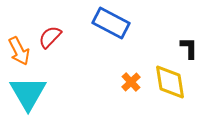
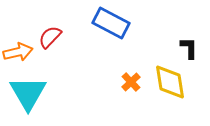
orange arrow: moved 1 px left, 1 px down; rotated 76 degrees counterclockwise
